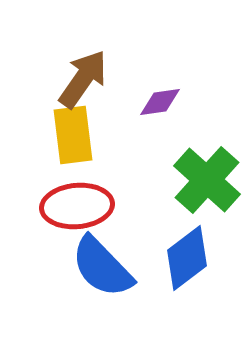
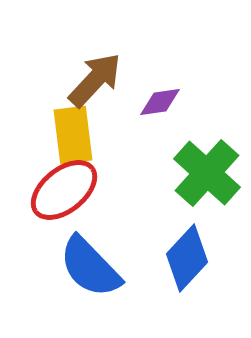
brown arrow: moved 12 px right, 1 px down; rotated 8 degrees clockwise
green cross: moved 7 px up
red ellipse: moved 13 px left, 16 px up; rotated 34 degrees counterclockwise
blue diamond: rotated 10 degrees counterclockwise
blue semicircle: moved 12 px left
